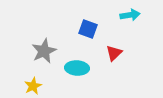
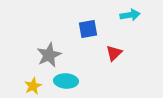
blue square: rotated 30 degrees counterclockwise
gray star: moved 5 px right, 4 px down
cyan ellipse: moved 11 px left, 13 px down
